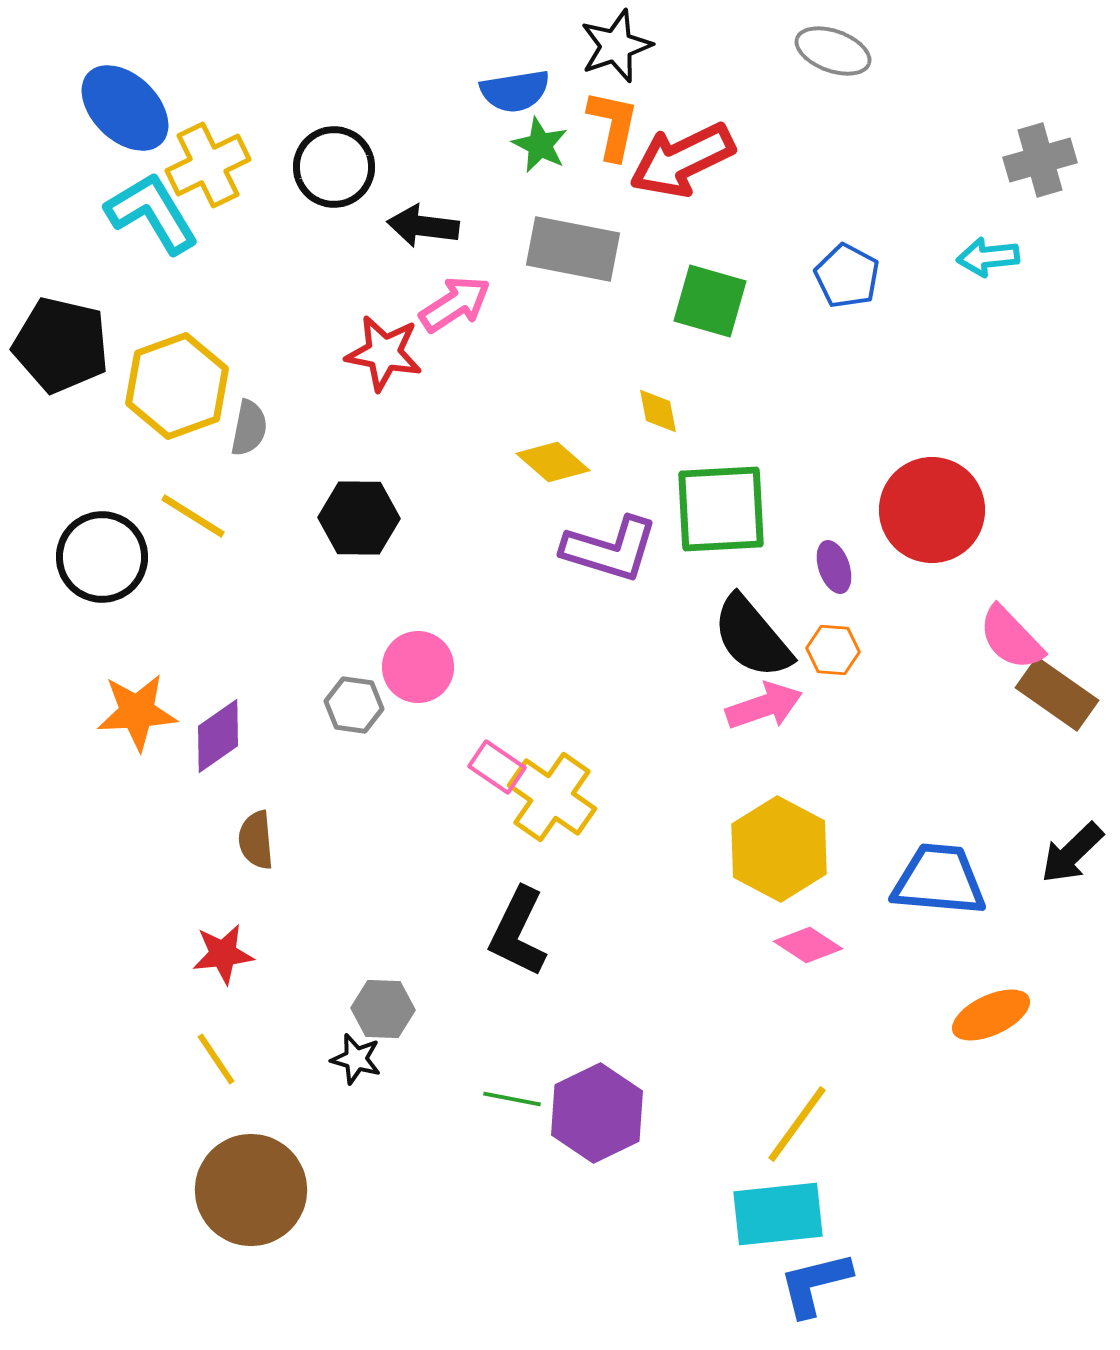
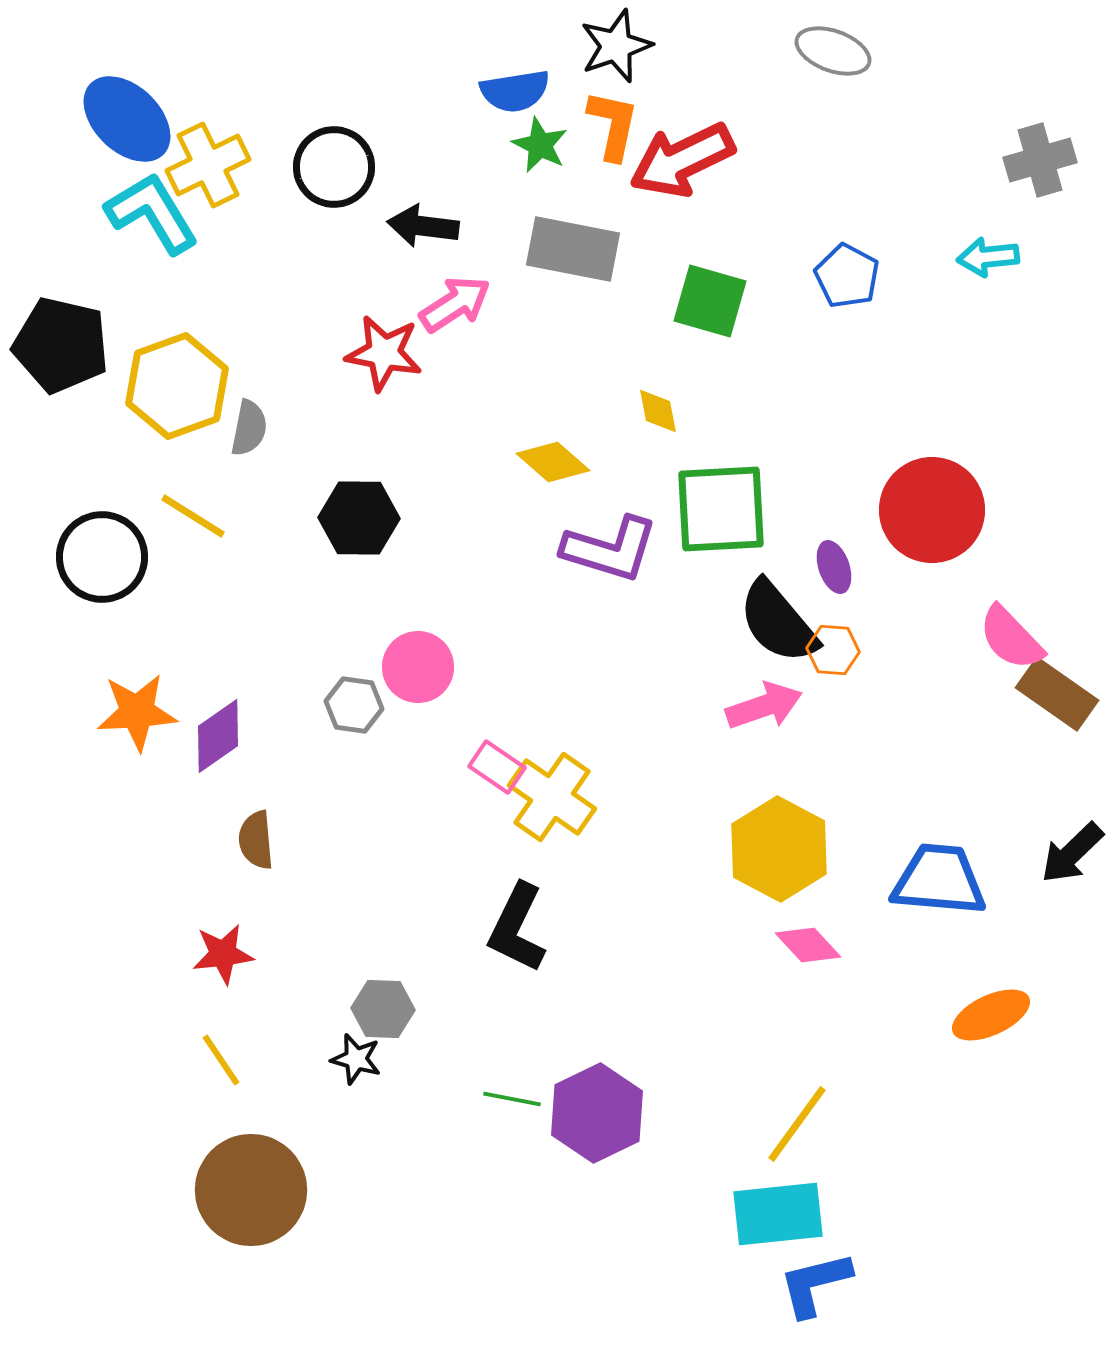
blue ellipse at (125, 108): moved 2 px right, 11 px down
black semicircle at (752, 637): moved 26 px right, 15 px up
black L-shape at (518, 932): moved 1 px left, 4 px up
pink diamond at (808, 945): rotated 14 degrees clockwise
yellow line at (216, 1059): moved 5 px right, 1 px down
